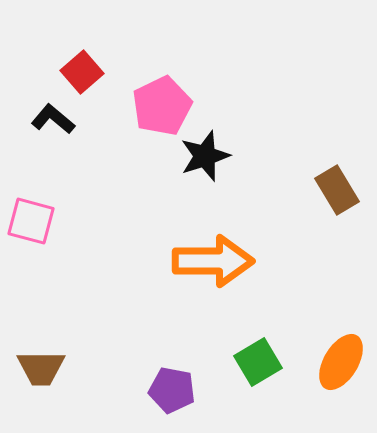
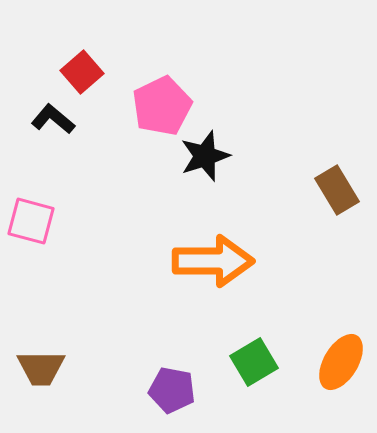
green square: moved 4 px left
